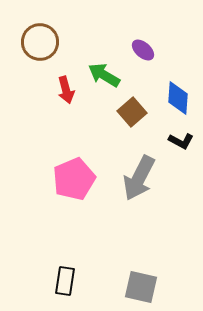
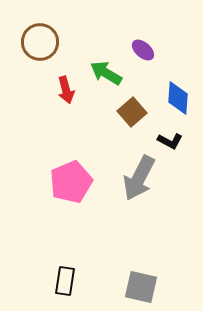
green arrow: moved 2 px right, 2 px up
black L-shape: moved 11 px left
pink pentagon: moved 3 px left, 3 px down
